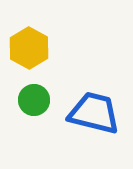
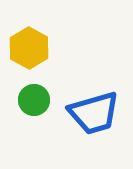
blue trapezoid: rotated 150 degrees clockwise
